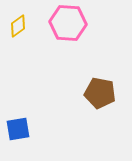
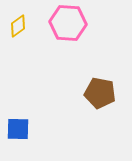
blue square: rotated 10 degrees clockwise
